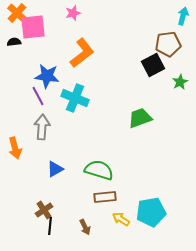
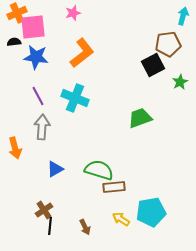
orange cross: rotated 24 degrees clockwise
blue star: moved 11 px left, 19 px up
brown rectangle: moved 9 px right, 10 px up
